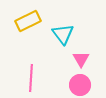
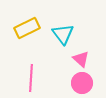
yellow rectangle: moved 1 px left, 7 px down
pink triangle: rotated 18 degrees counterclockwise
pink circle: moved 2 px right, 2 px up
